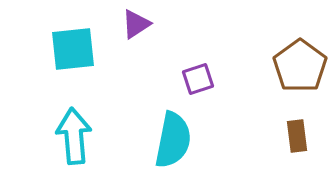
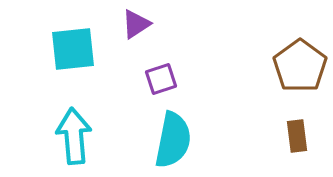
purple square: moved 37 px left
